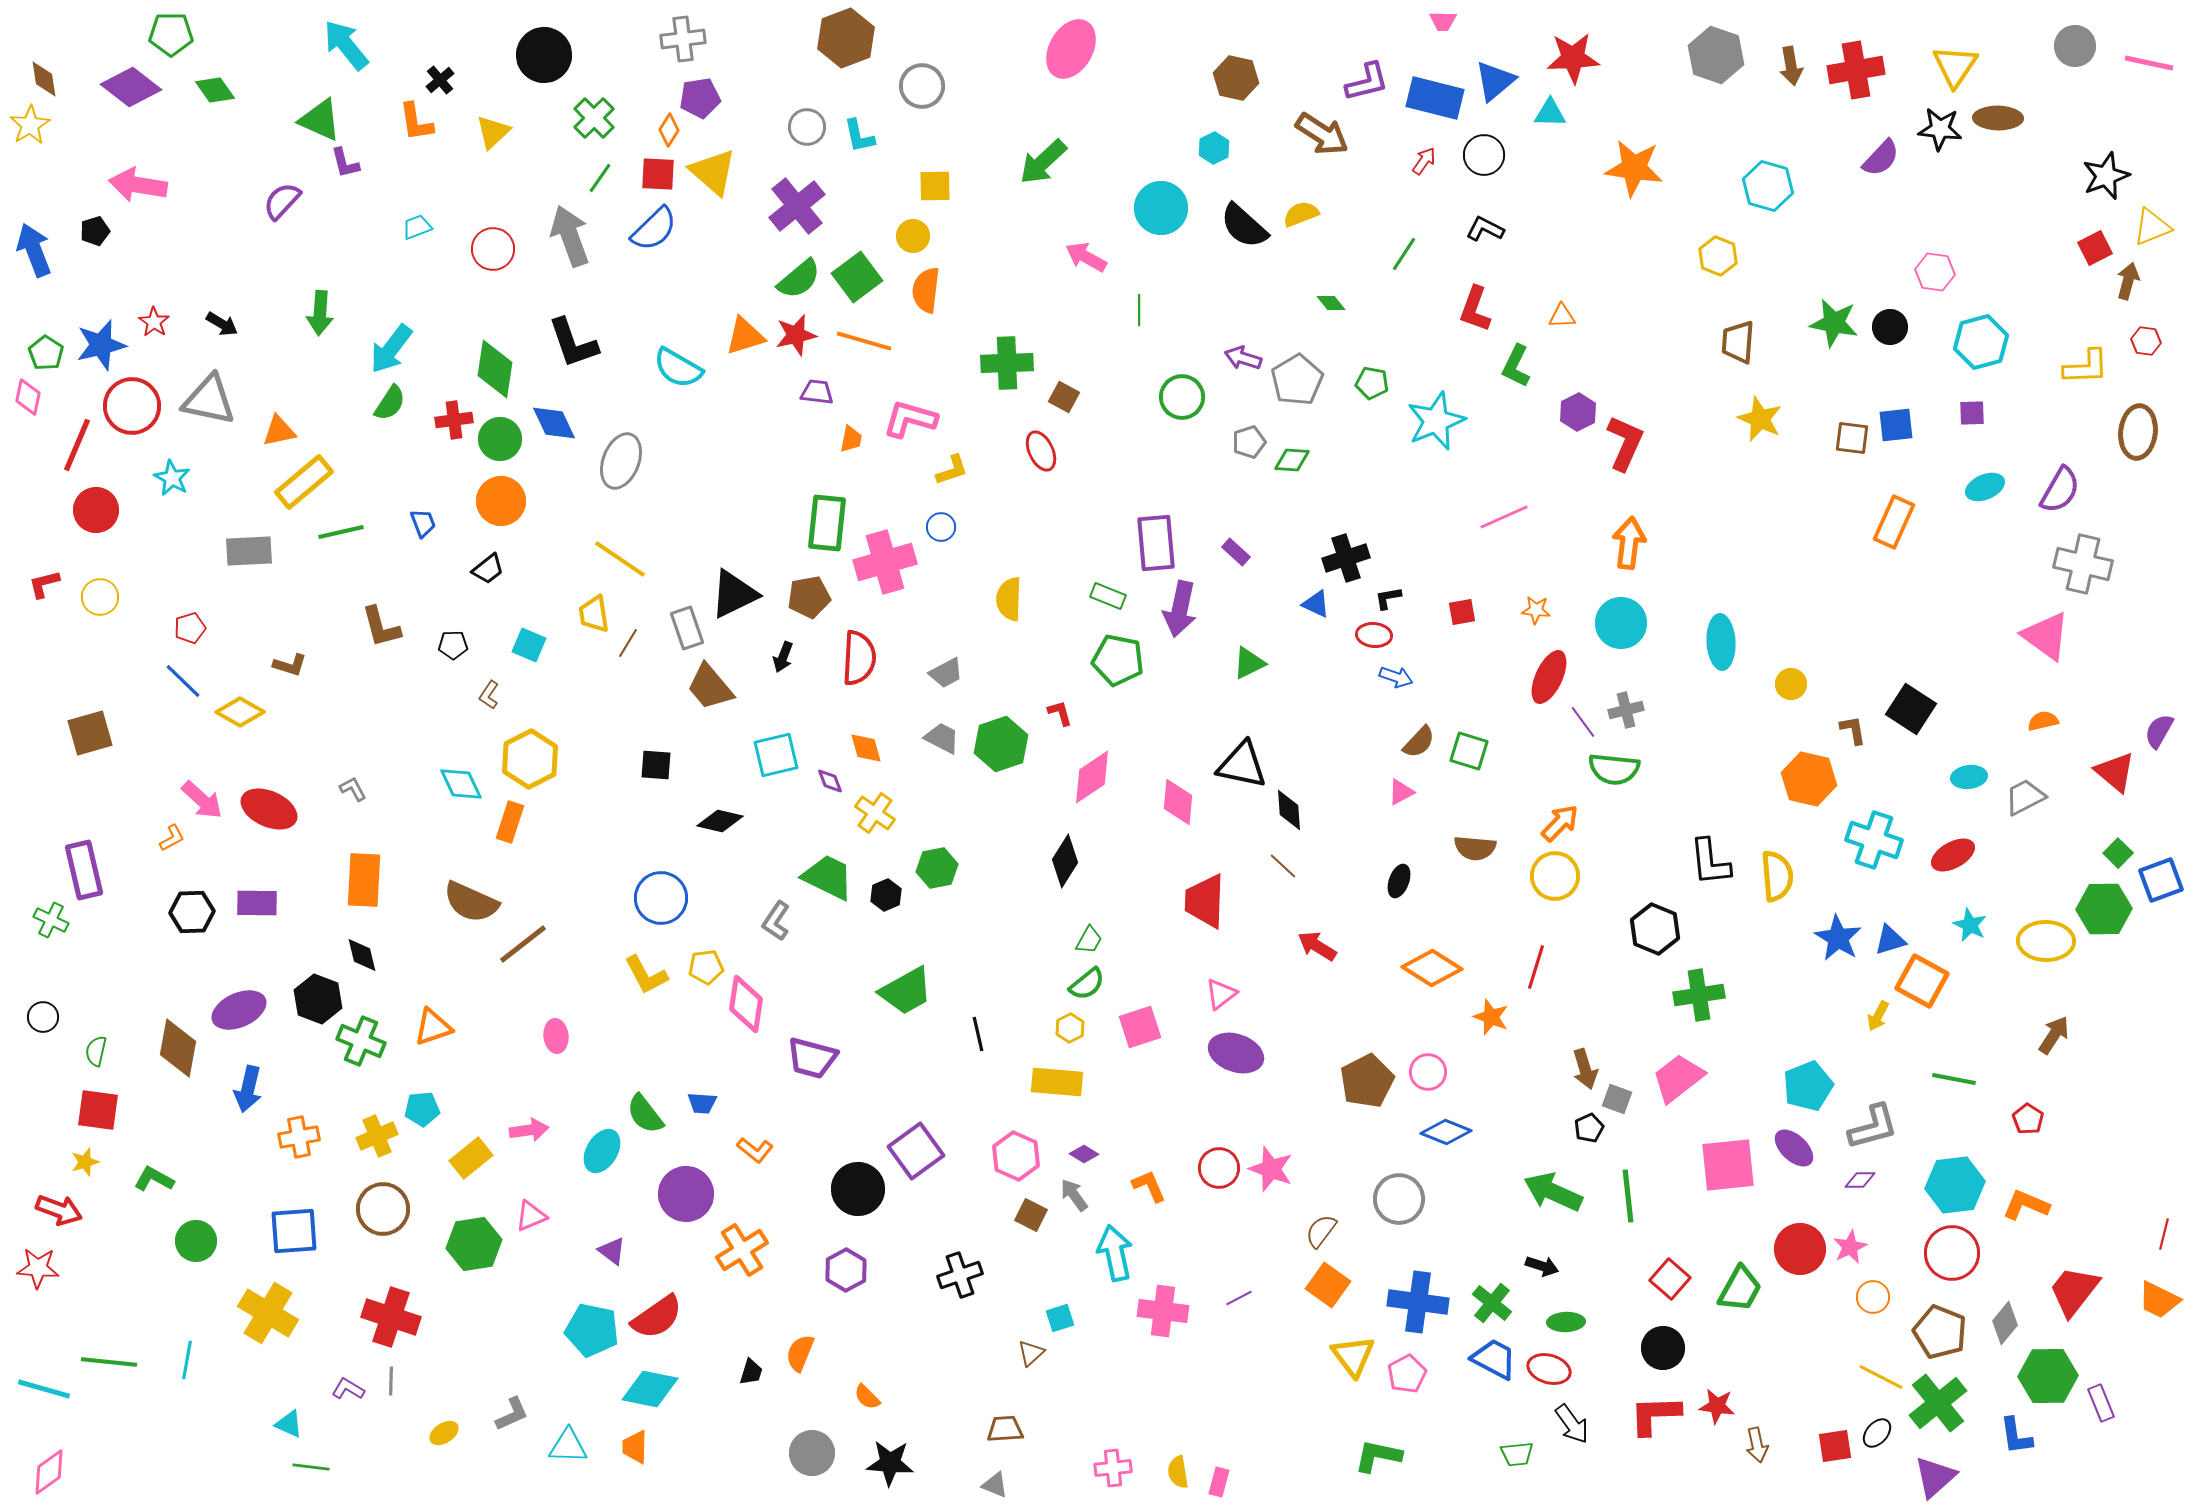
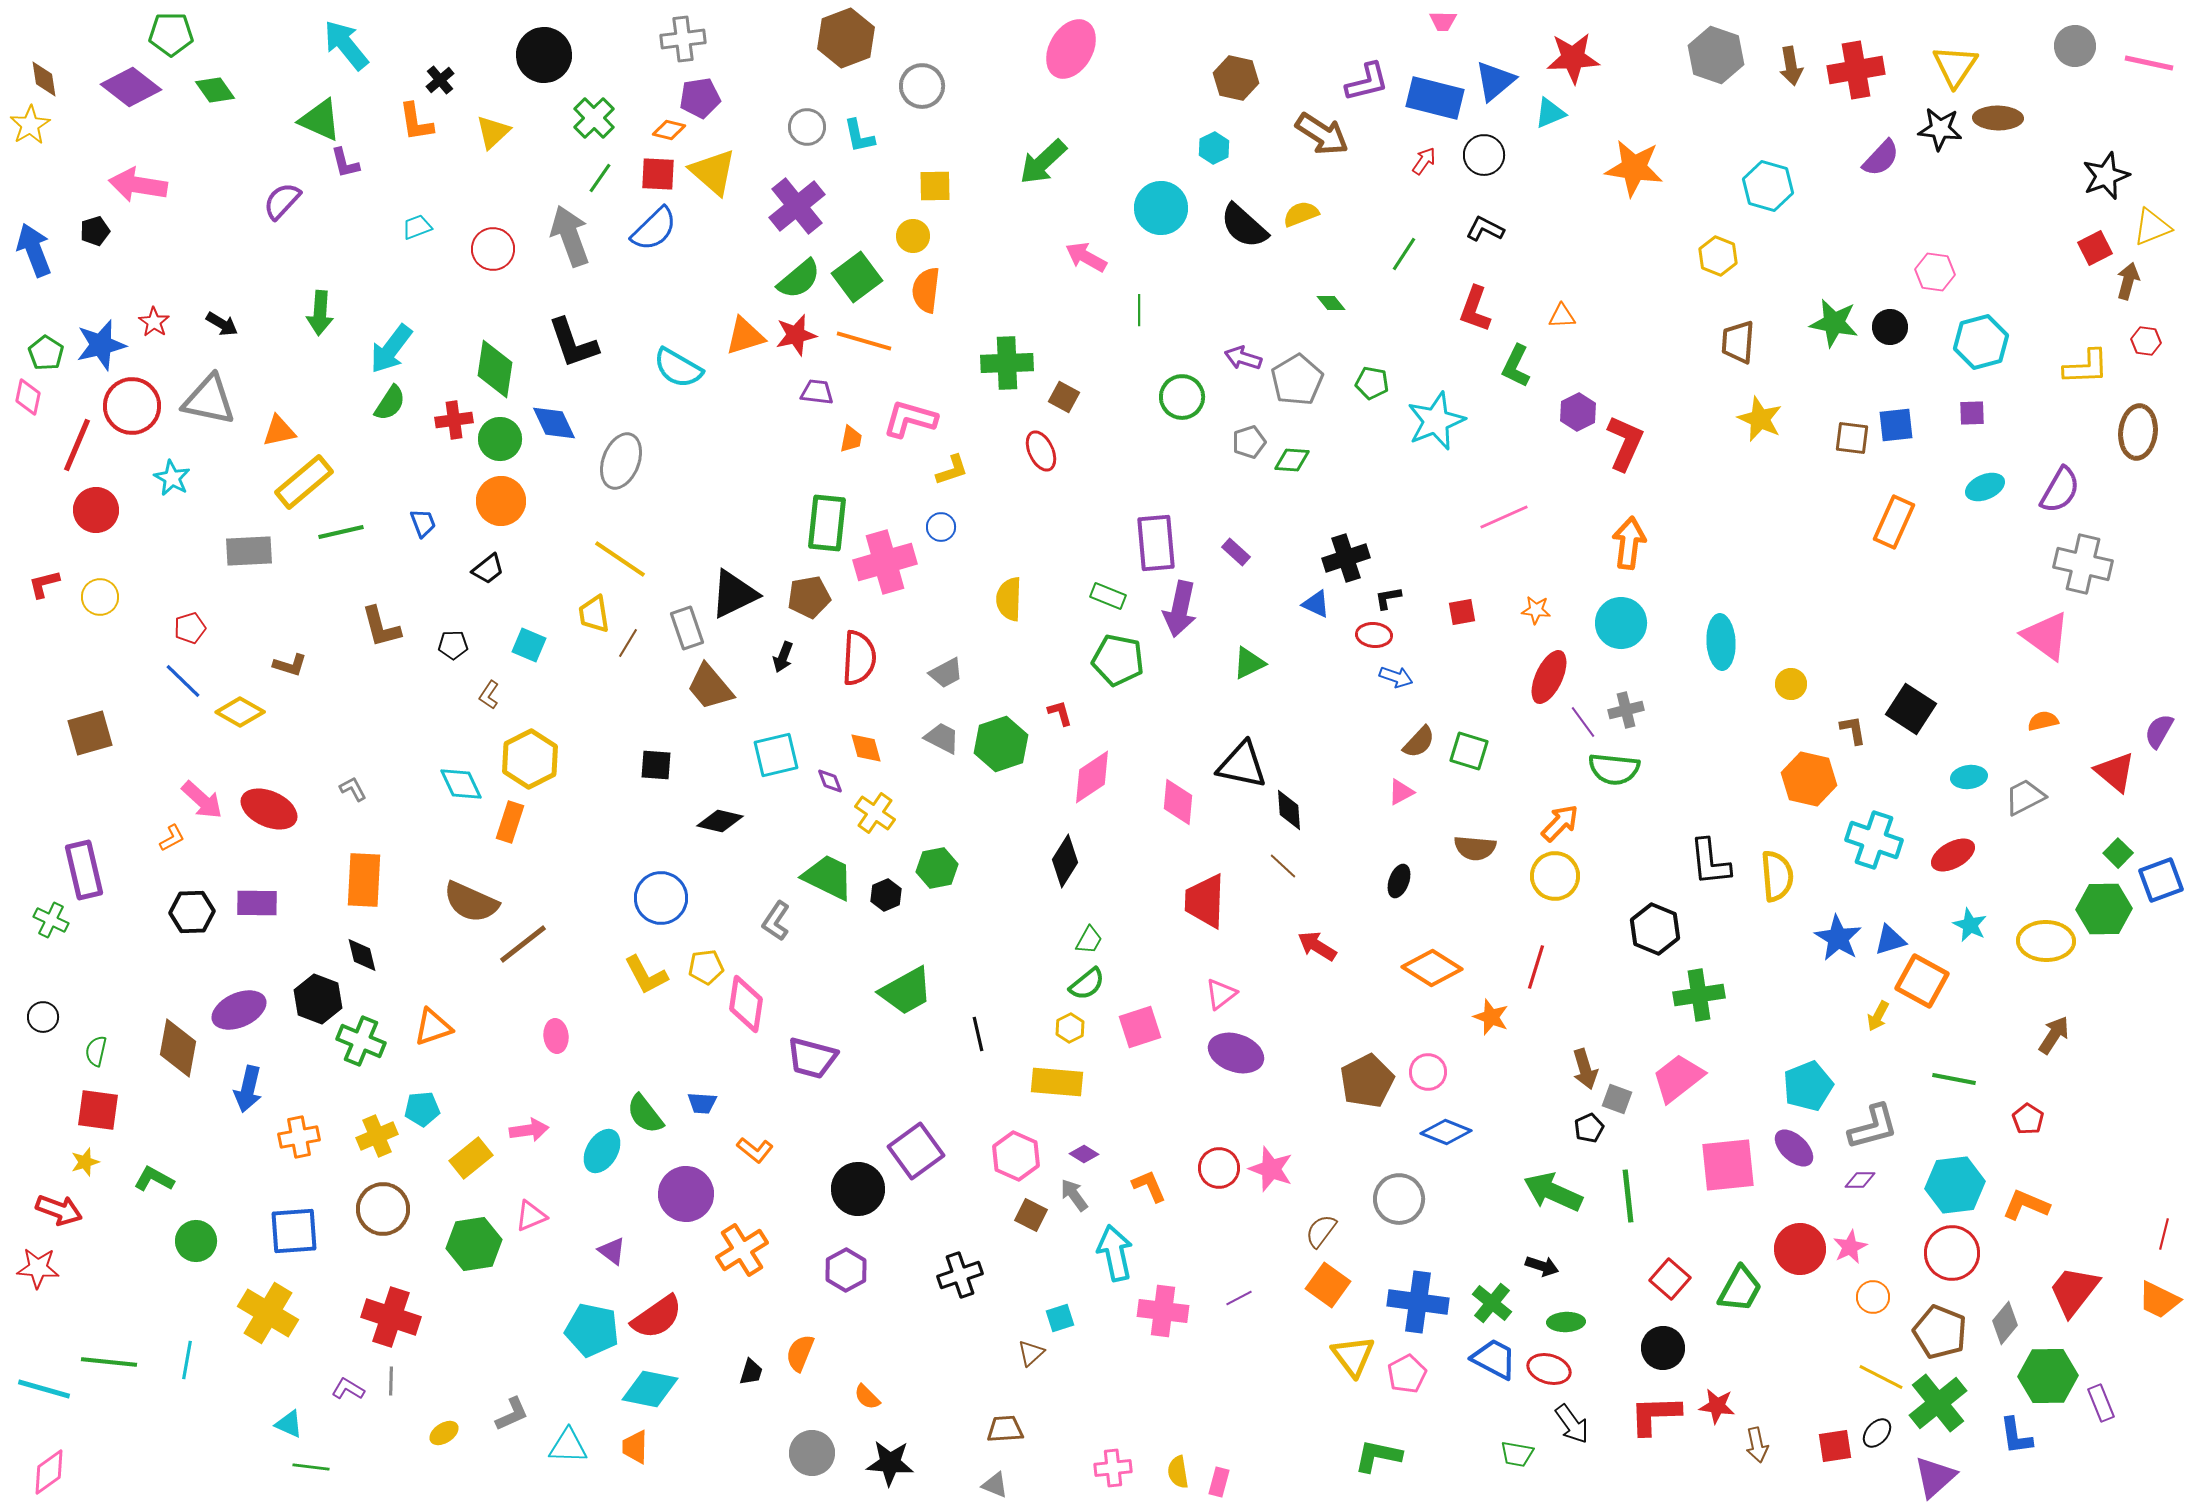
cyan triangle at (1550, 113): rotated 24 degrees counterclockwise
orange diamond at (669, 130): rotated 72 degrees clockwise
green trapezoid at (1517, 1454): rotated 16 degrees clockwise
